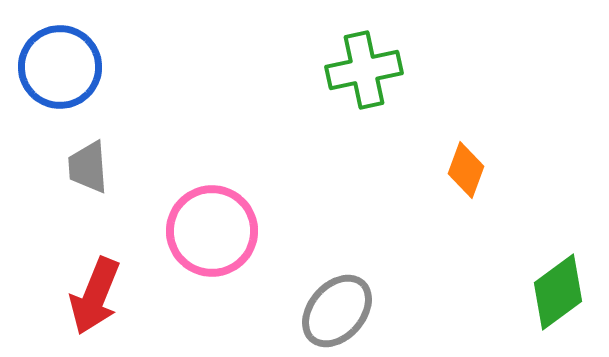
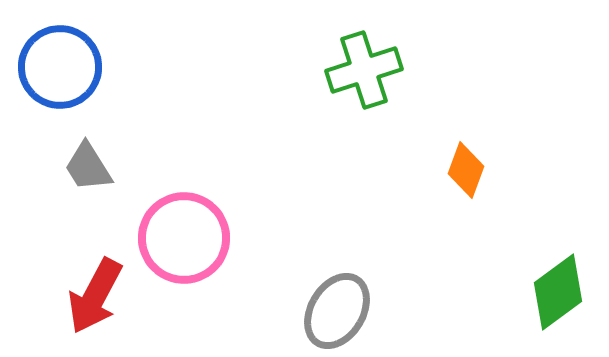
green cross: rotated 6 degrees counterclockwise
gray trapezoid: rotated 28 degrees counterclockwise
pink circle: moved 28 px left, 7 px down
red arrow: rotated 6 degrees clockwise
gray ellipse: rotated 10 degrees counterclockwise
